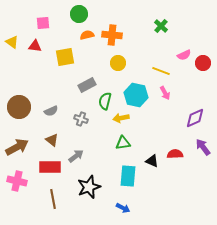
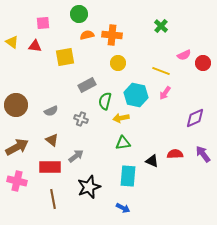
pink arrow: rotated 64 degrees clockwise
brown circle: moved 3 px left, 2 px up
purple arrow: moved 7 px down
